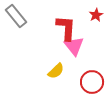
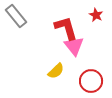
red star: rotated 16 degrees counterclockwise
red L-shape: rotated 20 degrees counterclockwise
red circle: moved 1 px left, 1 px up
